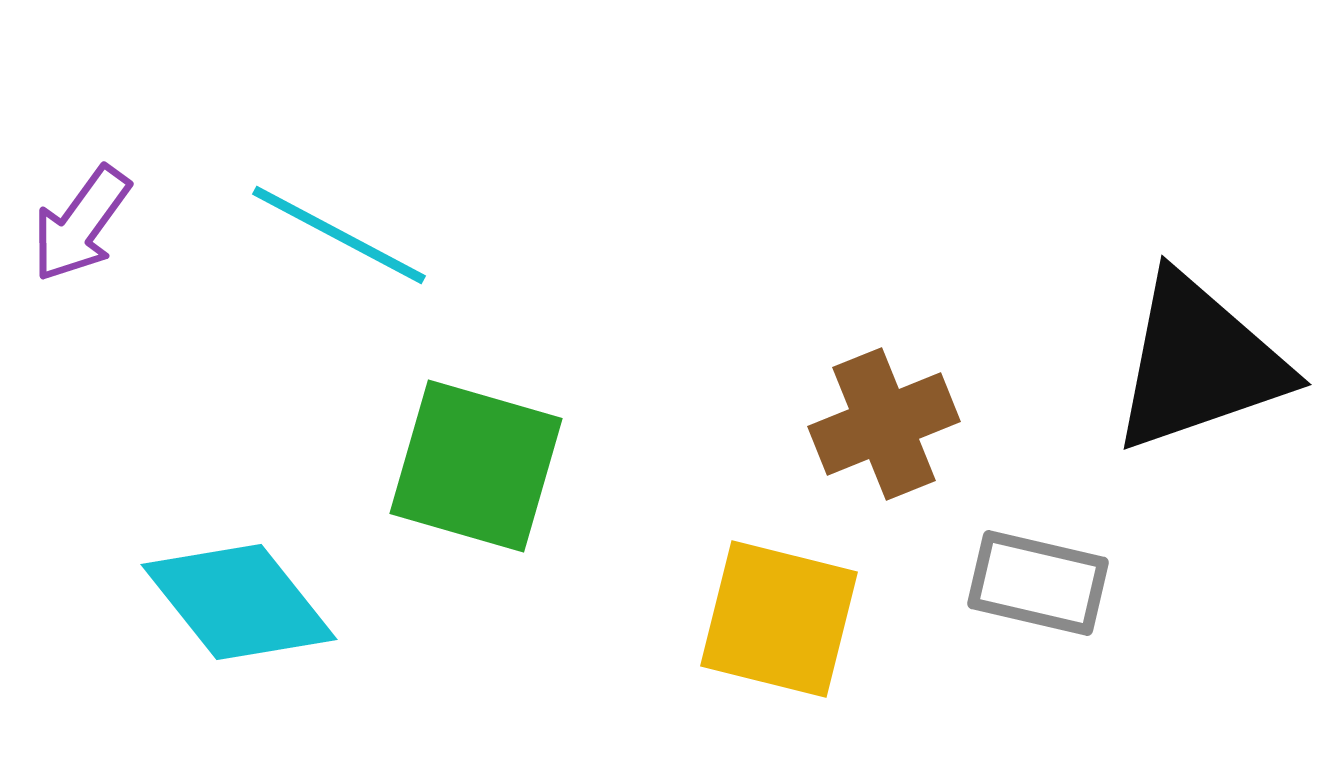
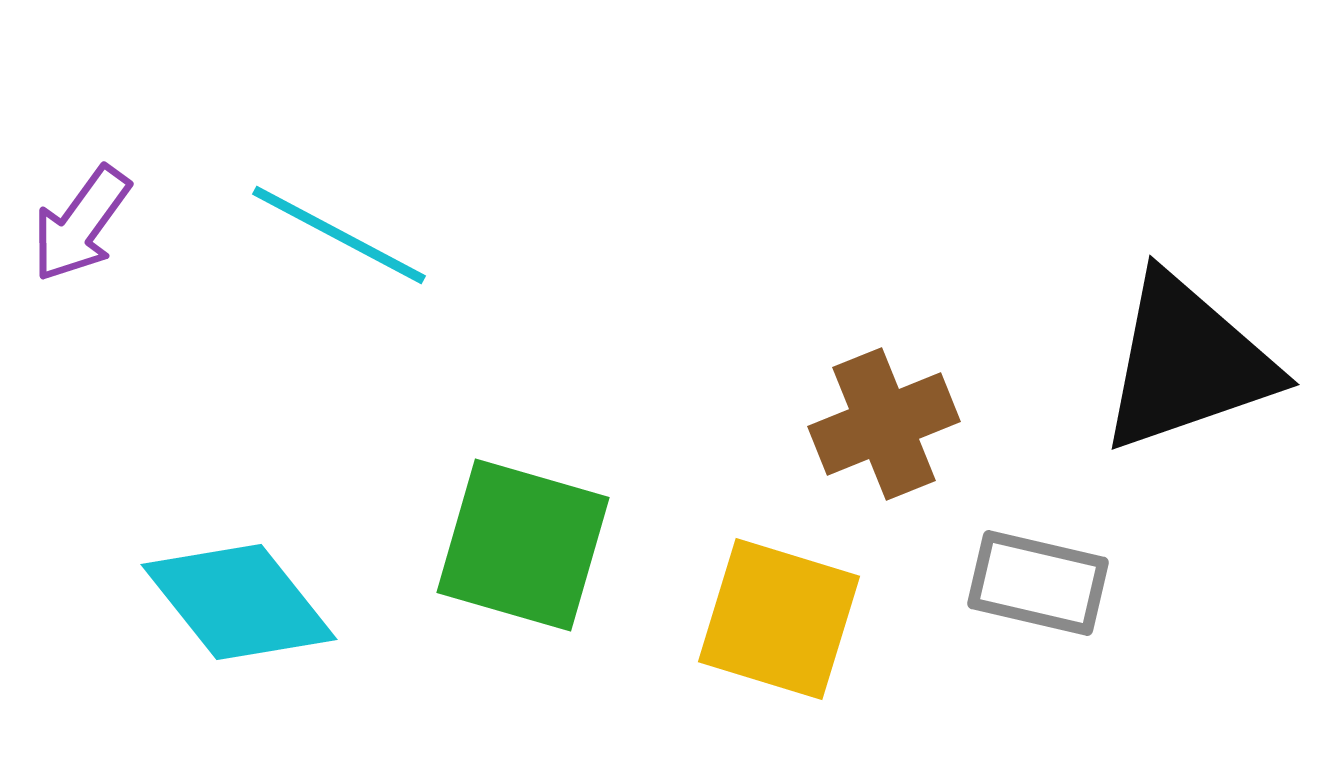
black triangle: moved 12 px left
green square: moved 47 px right, 79 px down
yellow square: rotated 3 degrees clockwise
